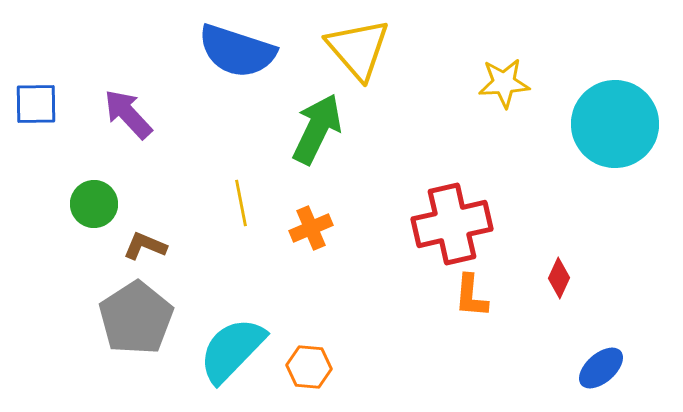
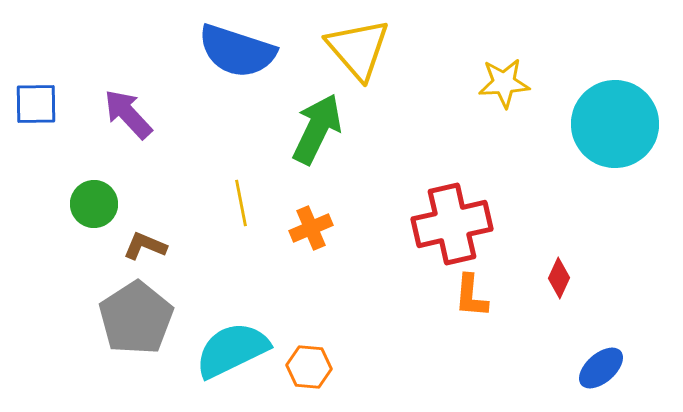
cyan semicircle: rotated 20 degrees clockwise
